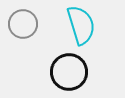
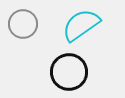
cyan semicircle: rotated 108 degrees counterclockwise
